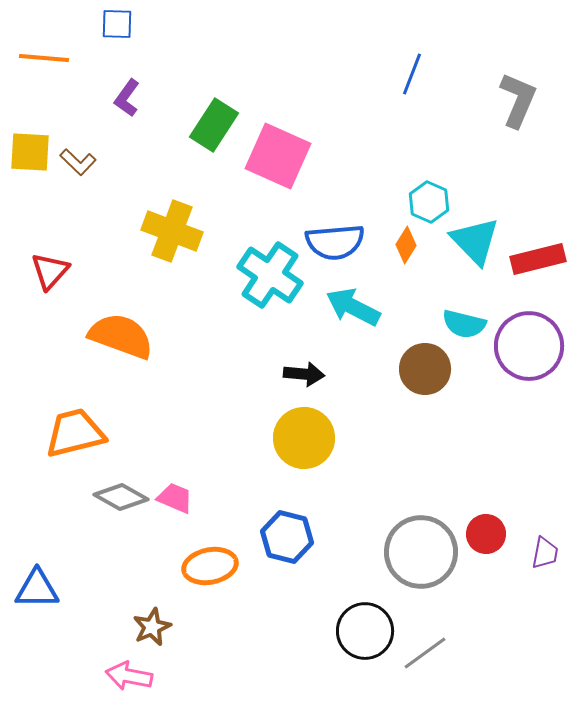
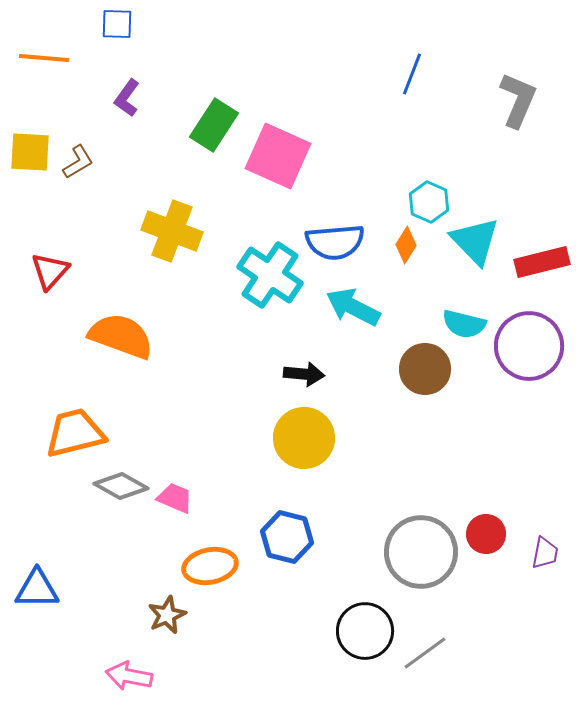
brown L-shape: rotated 75 degrees counterclockwise
red rectangle: moved 4 px right, 3 px down
gray diamond: moved 11 px up
brown star: moved 15 px right, 12 px up
